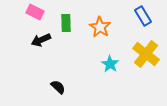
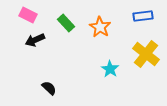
pink rectangle: moved 7 px left, 3 px down
blue rectangle: rotated 66 degrees counterclockwise
green rectangle: rotated 42 degrees counterclockwise
black arrow: moved 6 px left
cyan star: moved 5 px down
black semicircle: moved 9 px left, 1 px down
